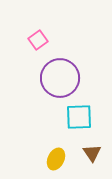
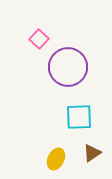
pink square: moved 1 px right, 1 px up; rotated 12 degrees counterclockwise
purple circle: moved 8 px right, 11 px up
brown triangle: rotated 30 degrees clockwise
